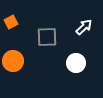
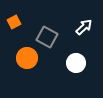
orange square: moved 3 px right
gray square: rotated 30 degrees clockwise
orange circle: moved 14 px right, 3 px up
